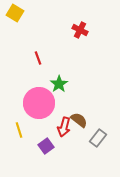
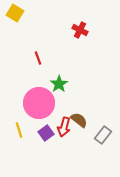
gray rectangle: moved 5 px right, 3 px up
purple square: moved 13 px up
